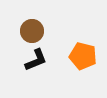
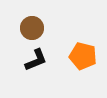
brown circle: moved 3 px up
